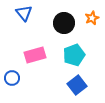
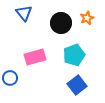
orange star: moved 5 px left
black circle: moved 3 px left
pink rectangle: moved 2 px down
blue circle: moved 2 px left
